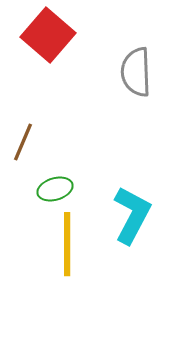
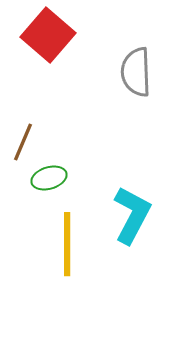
green ellipse: moved 6 px left, 11 px up
